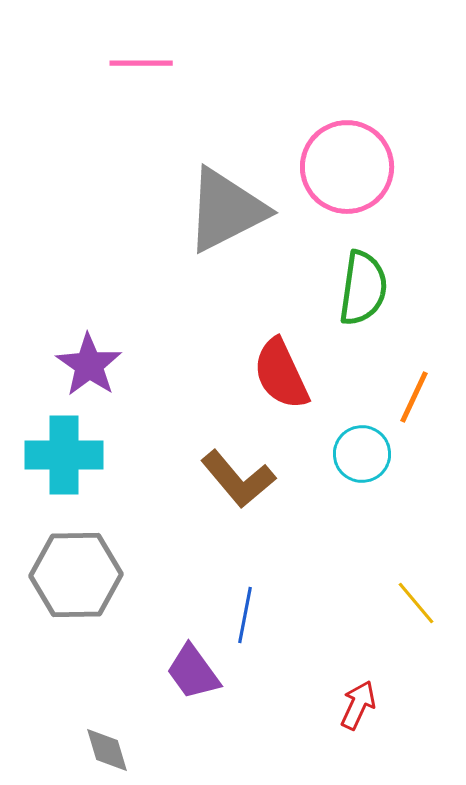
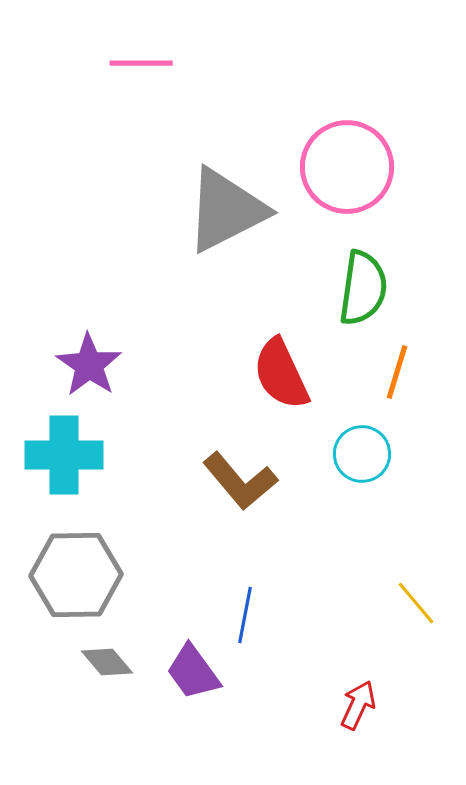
orange line: moved 17 px left, 25 px up; rotated 8 degrees counterclockwise
brown L-shape: moved 2 px right, 2 px down
gray diamond: moved 88 px up; rotated 24 degrees counterclockwise
